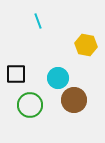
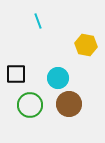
brown circle: moved 5 px left, 4 px down
